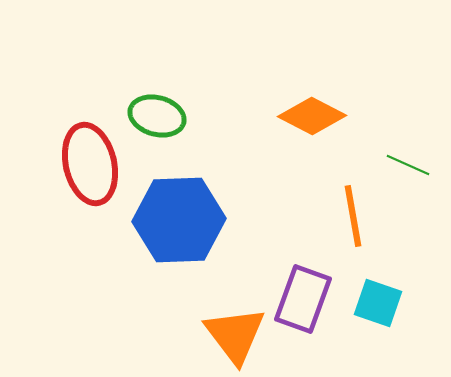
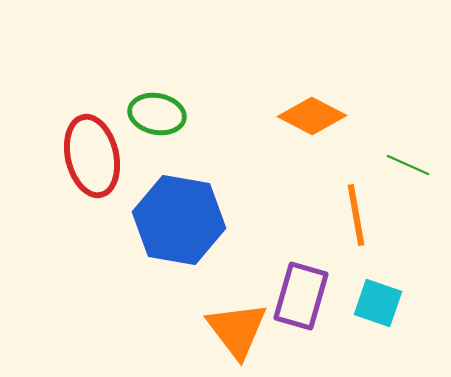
green ellipse: moved 2 px up; rotated 4 degrees counterclockwise
red ellipse: moved 2 px right, 8 px up
orange line: moved 3 px right, 1 px up
blue hexagon: rotated 12 degrees clockwise
purple rectangle: moved 2 px left, 3 px up; rotated 4 degrees counterclockwise
orange triangle: moved 2 px right, 5 px up
